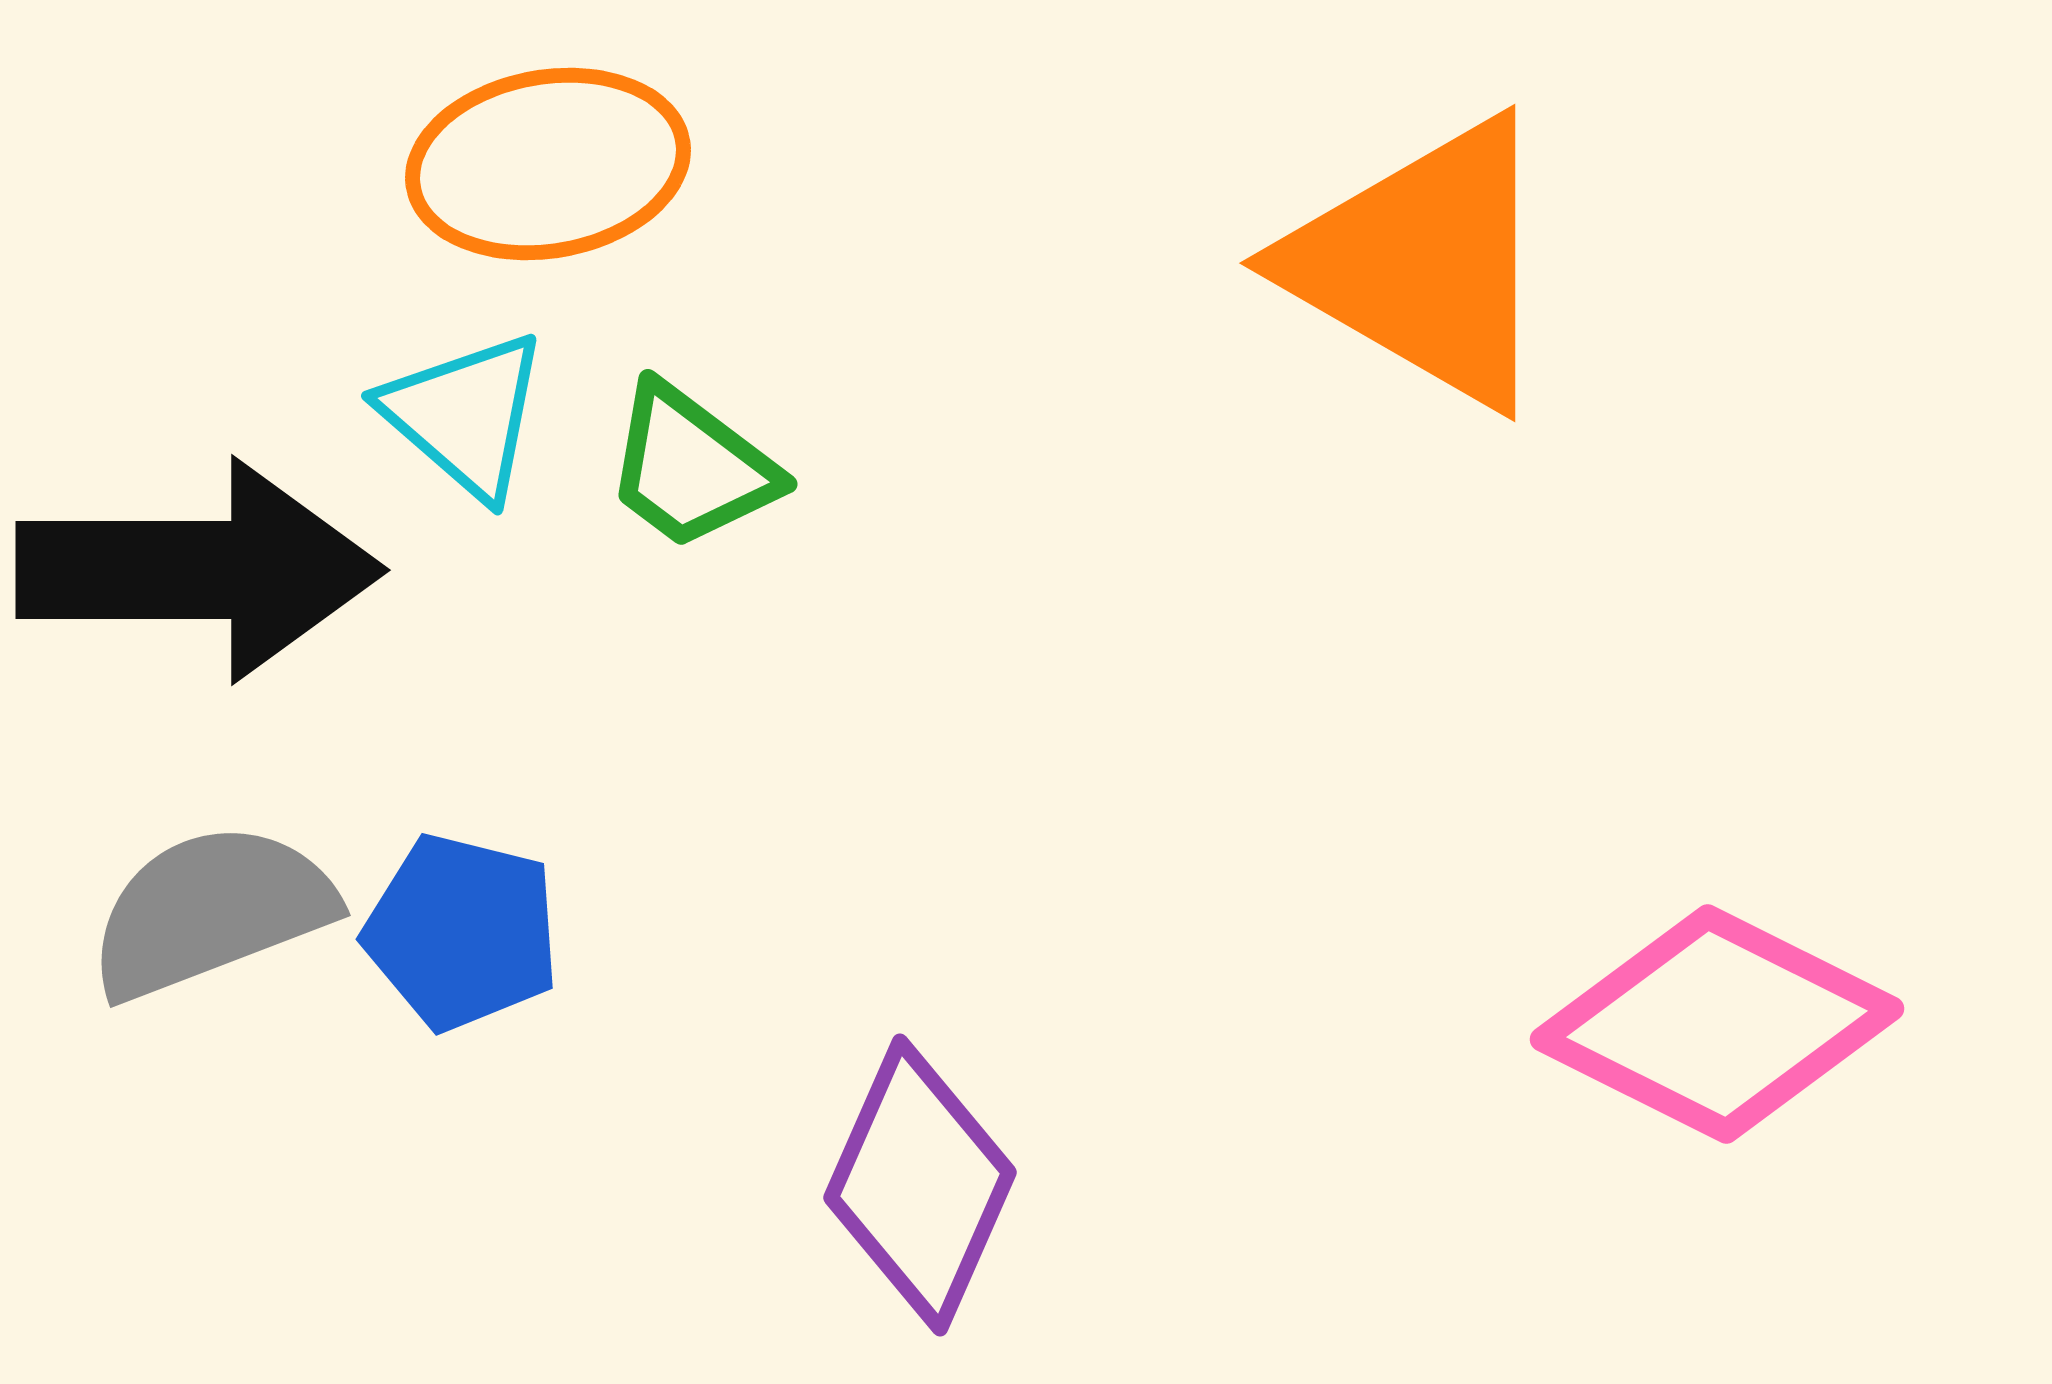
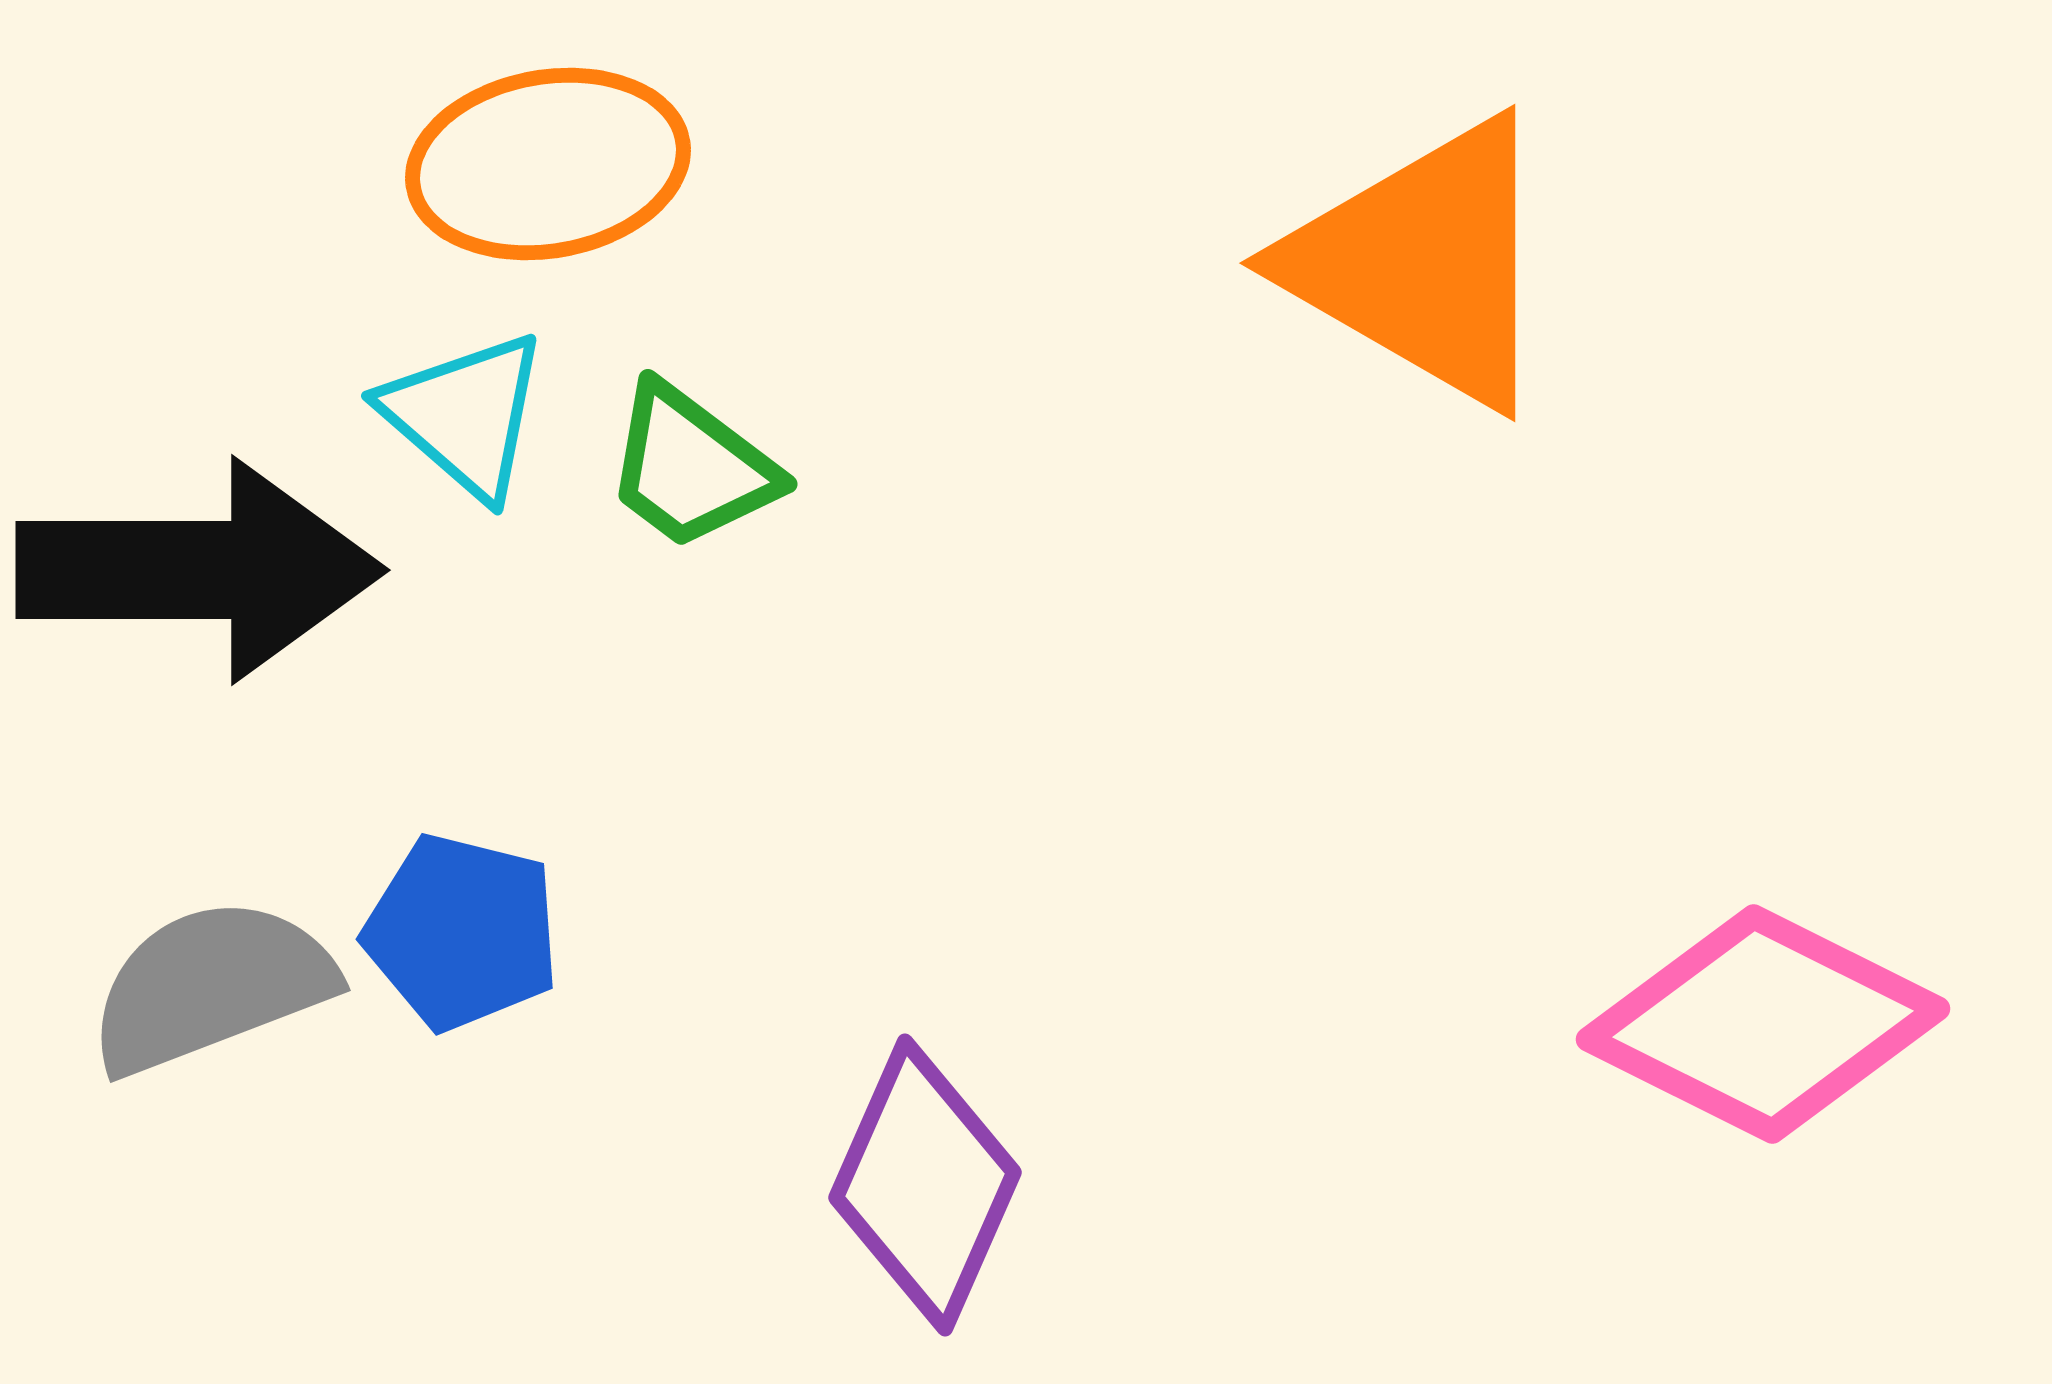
gray semicircle: moved 75 px down
pink diamond: moved 46 px right
purple diamond: moved 5 px right
